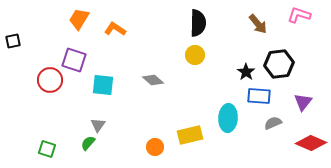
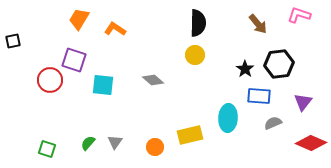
black star: moved 1 px left, 3 px up
gray triangle: moved 17 px right, 17 px down
